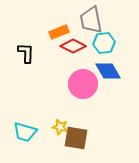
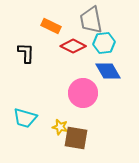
orange rectangle: moved 8 px left, 6 px up; rotated 48 degrees clockwise
pink circle: moved 9 px down
cyan trapezoid: moved 14 px up
